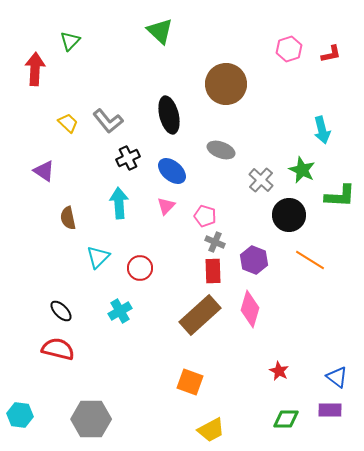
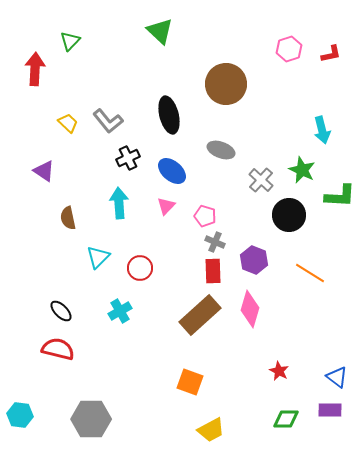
orange line at (310, 260): moved 13 px down
